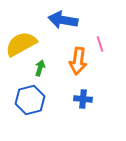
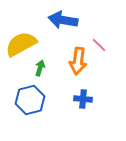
pink line: moved 1 px left, 1 px down; rotated 28 degrees counterclockwise
